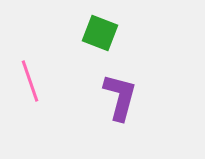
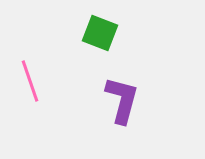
purple L-shape: moved 2 px right, 3 px down
